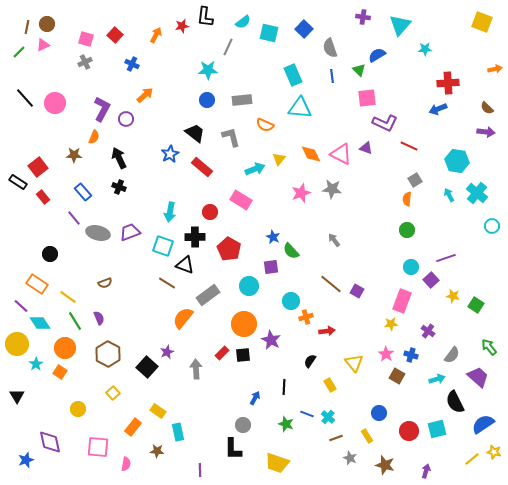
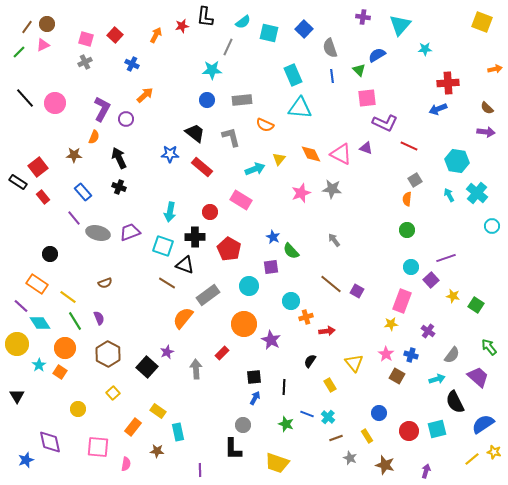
brown line at (27, 27): rotated 24 degrees clockwise
cyan star at (208, 70): moved 4 px right
blue star at (170, 154): rotated 30 degrees clockwise
black square at (243, 355): moved 11 px right, 22 px down
cyan star at (36, 364): moved 3 px right, 1 px down
